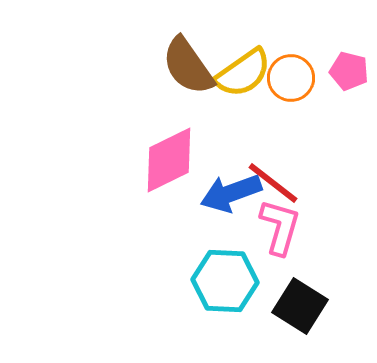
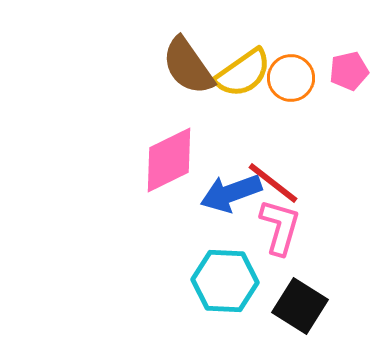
pink pentagon: rotated 27 degrees counterclockwise
